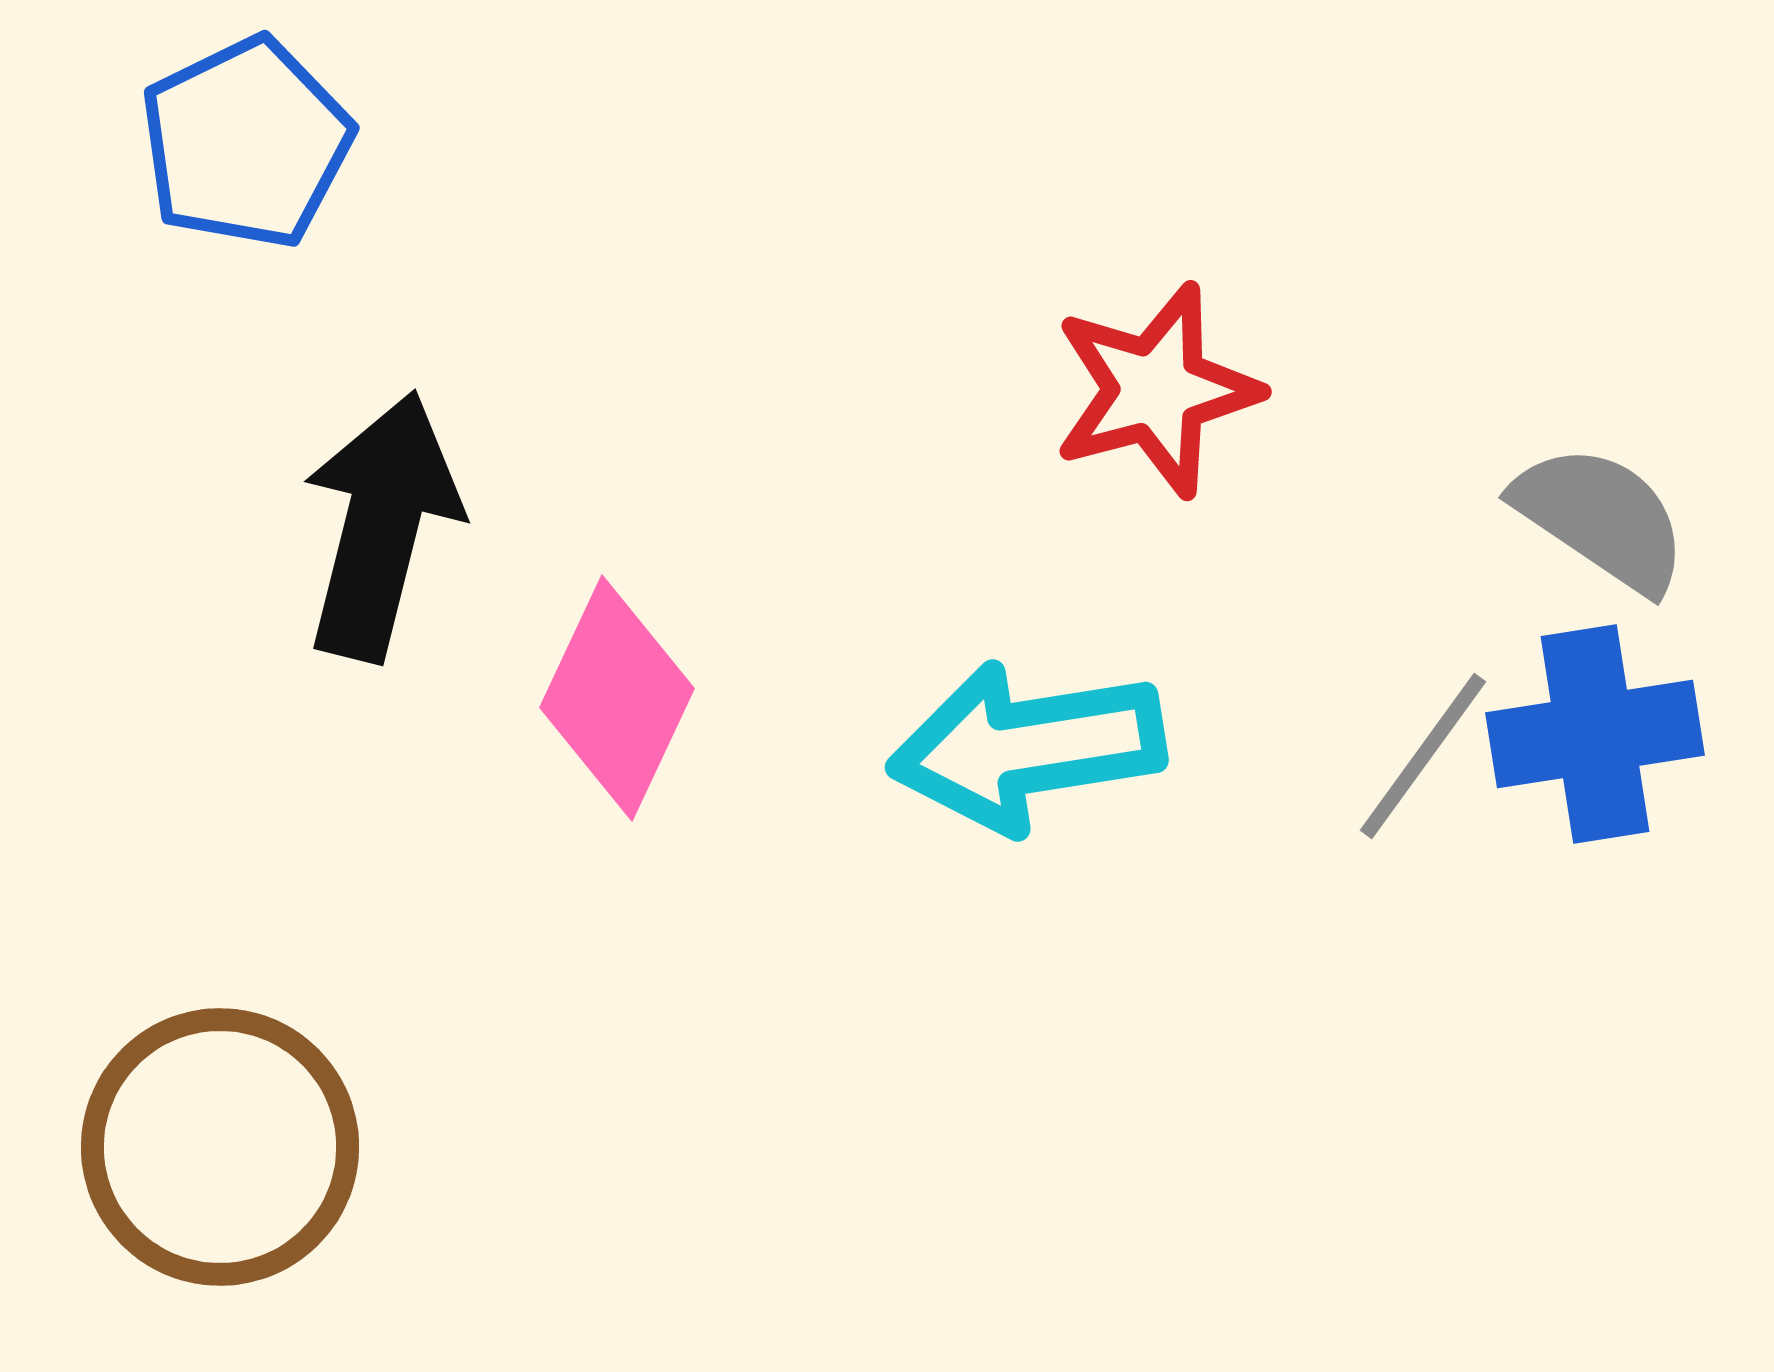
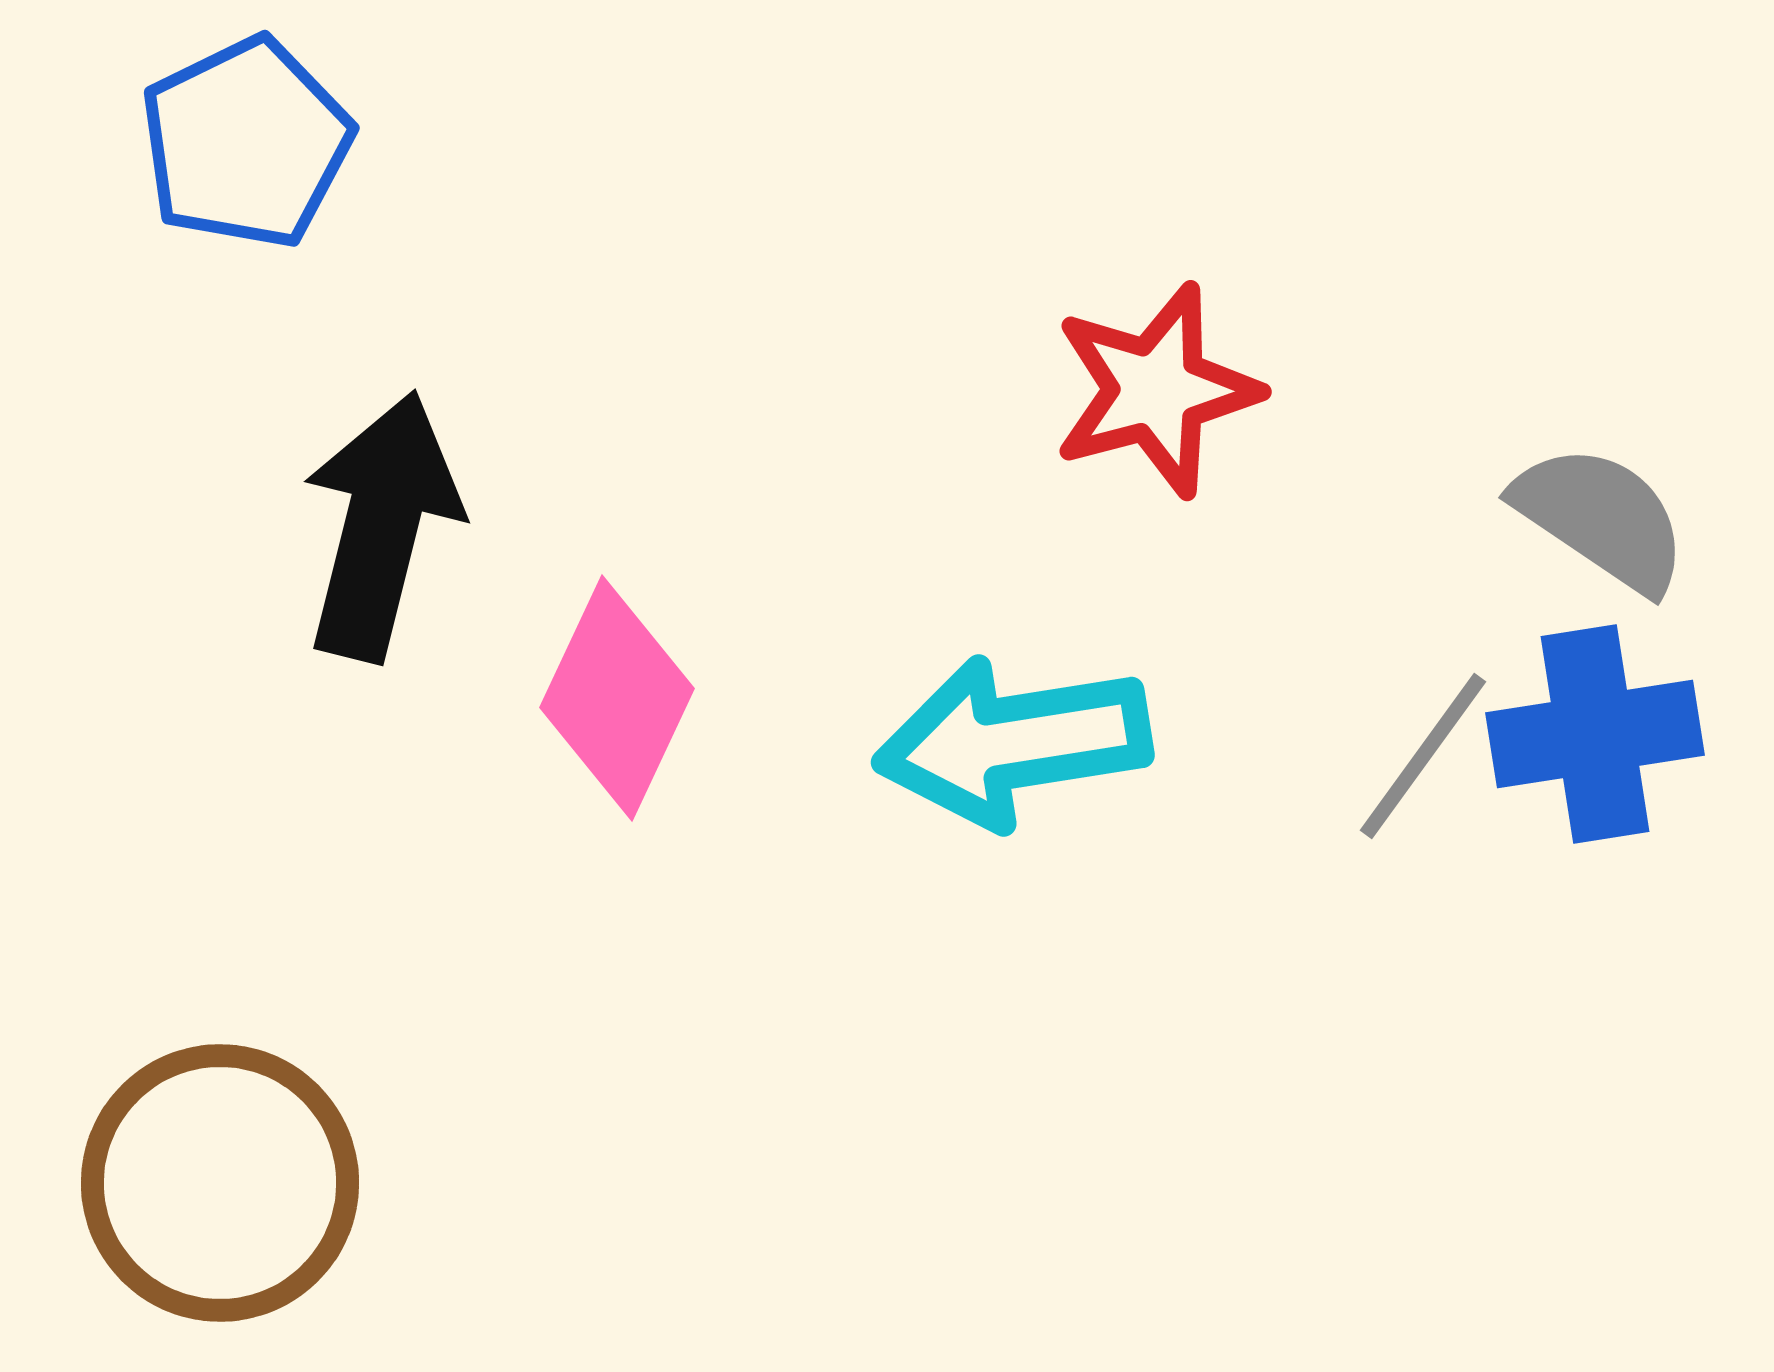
cyan arrow: moved 14 px left, 5 px up
brown circle: moved 36 px down
